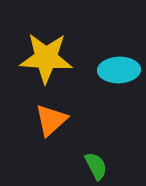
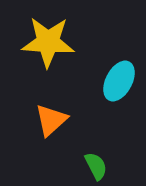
yellow star: moved 2 px right, 16 px up
cyan ellipse: moved 11 px down; rotated 60 degrees counterclockwise
